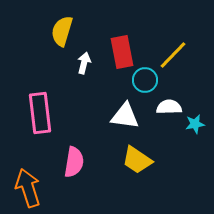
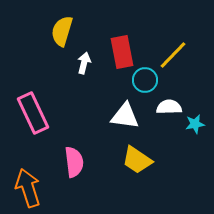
pink rectangle: moved 7 px left; rotated 18 degrees counterclockwise
pink semicircle: rotated 16 degrees counterclockwise
